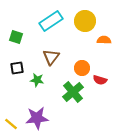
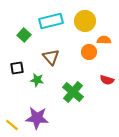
cyan rectangle: rotated 20 degrees clockwise
green square: moved 8 px right, 2 px up; rotated 24 degrees clockwise
brown triangle: rotated 18 degrees counterclockwise
orange circle: moved 7 px right, 16 px up
red semicircle: moved 7 px right
green cross: rotated 10 degrees counterclockwise
purple star: rotated 10 degrees clockwise
yellow line: moved 1 px right, 1 px down
